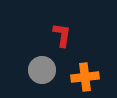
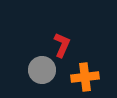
red L-shape: moved 10 px down; rotated 15 degrees clockwise
